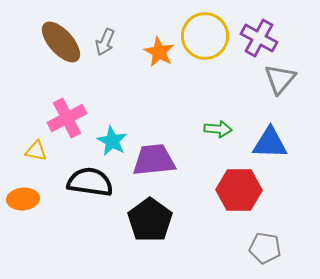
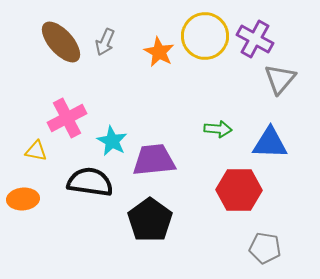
purple cross: moved 4 px left, 1 px down
